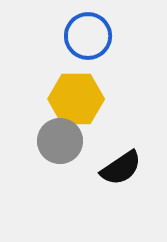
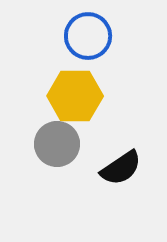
yellow hexagon: moved 1 px left, 3 px up
gray circle: moved 3 px left, 3 px down
